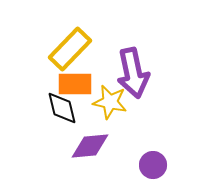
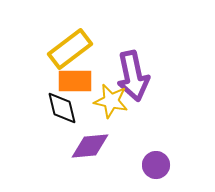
yellow rectangle: rotated 9 degrees clockwise
purple arrow: moved 3 px down
orange rectangle: moved 3 px up
yellow star: moved 1 px right, 1 px up
purple circle: moved 3 px right
